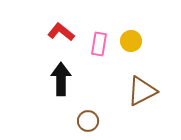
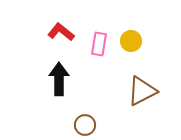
black arrow: moved 2 px left
brown circle: moved 3 px left, 4 px down
